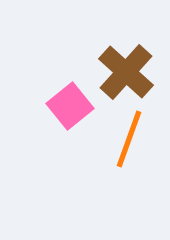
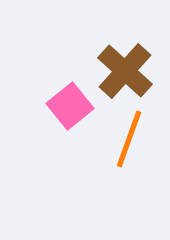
brown cross: moved 1 px left, 1 px up
